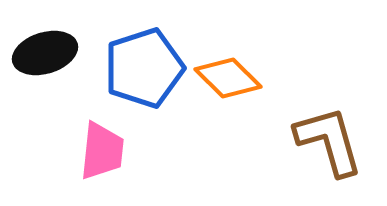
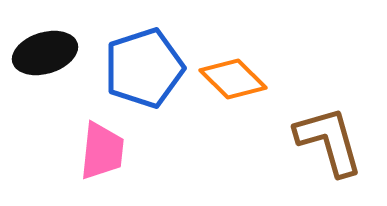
orange diamond: moved 5 px right, 1 px down
